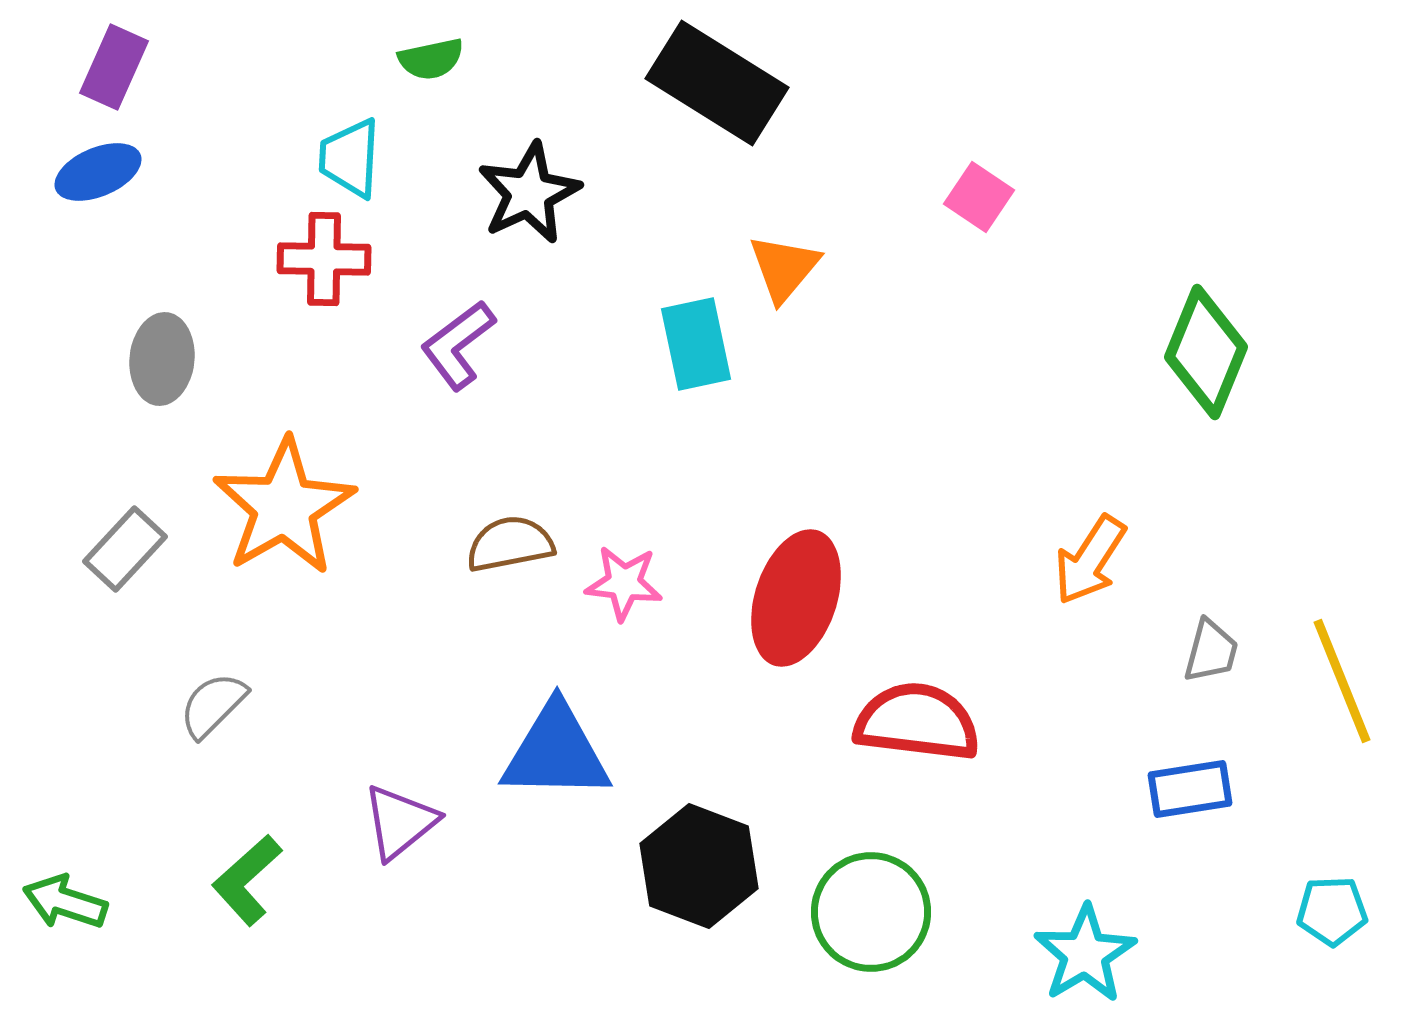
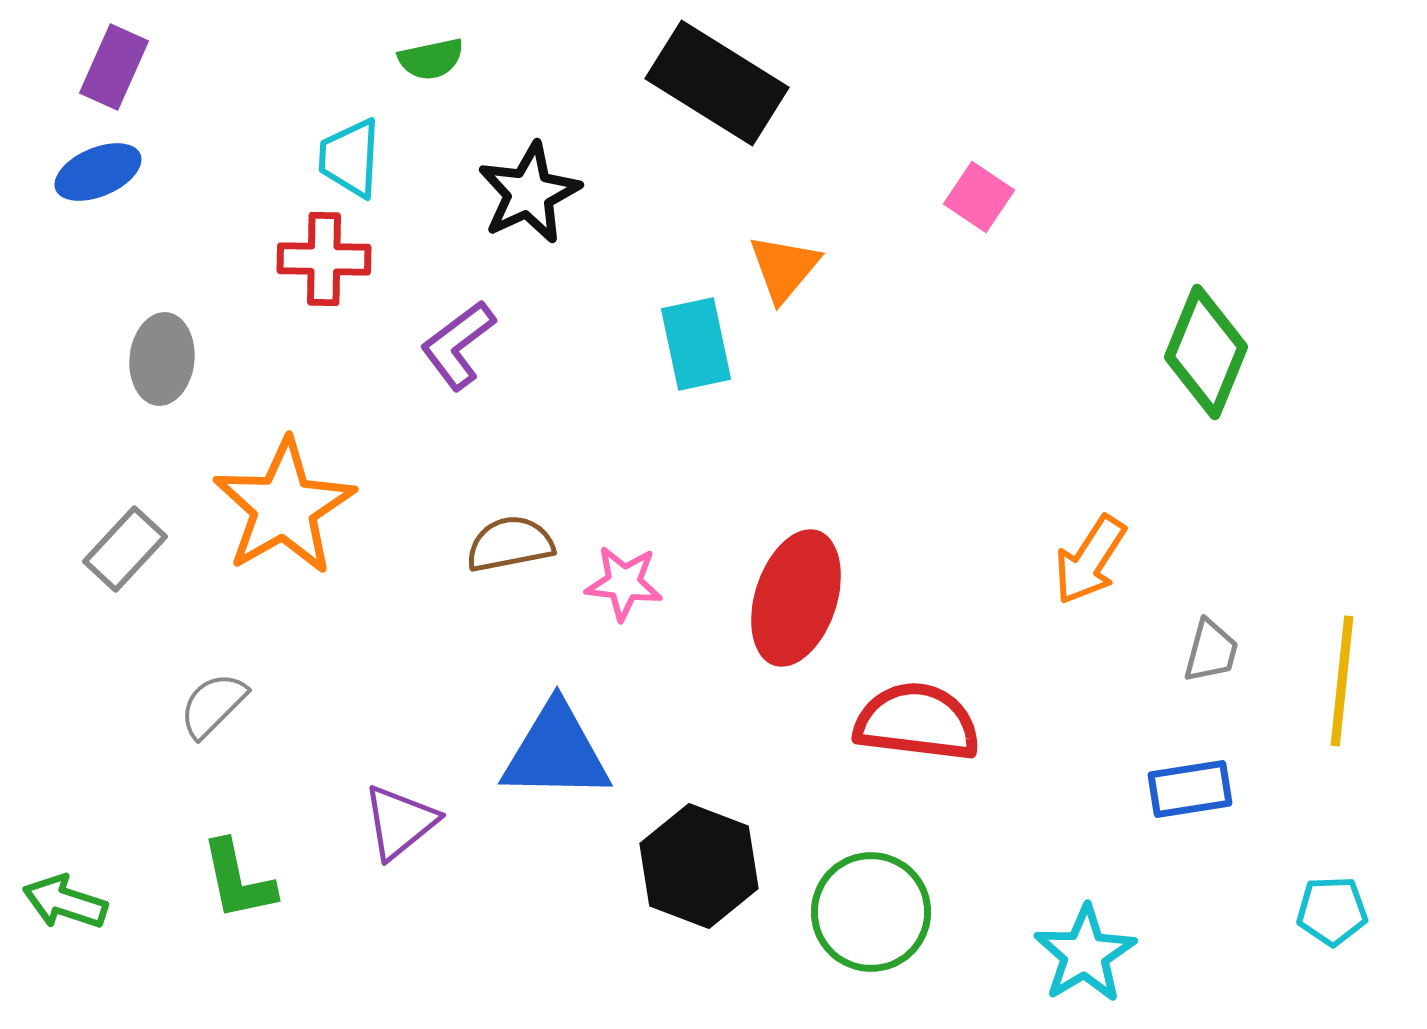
yellow line: rotated 28 degrees clockwise
green L-shape: moved 9 px left; rotated 60 degrees counterclockwise
